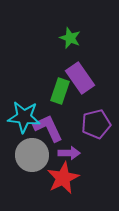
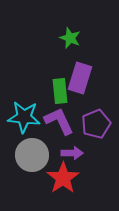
purple rectangle: rotated 52 degrees clockwise
green rectangle: rotated 25 degrees counterclockwise
purple pentagon: rotated 8 degrees counterclockwise
purple L-shape: moved 11 px right, 7 px up
purple arrow: moved 3 px right
red star: rotated 8 degrees counterclockwise
